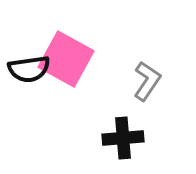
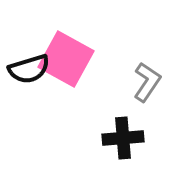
black semicircle: rotated 9 degrees counterclockwise
gray L-shape: moved 1 px down
